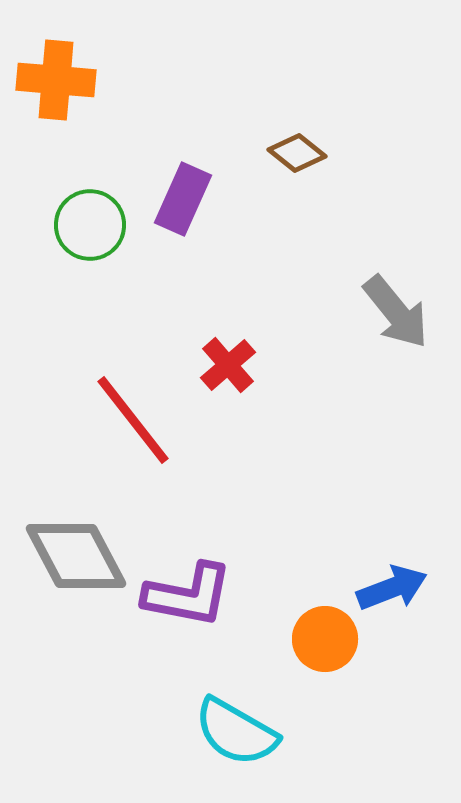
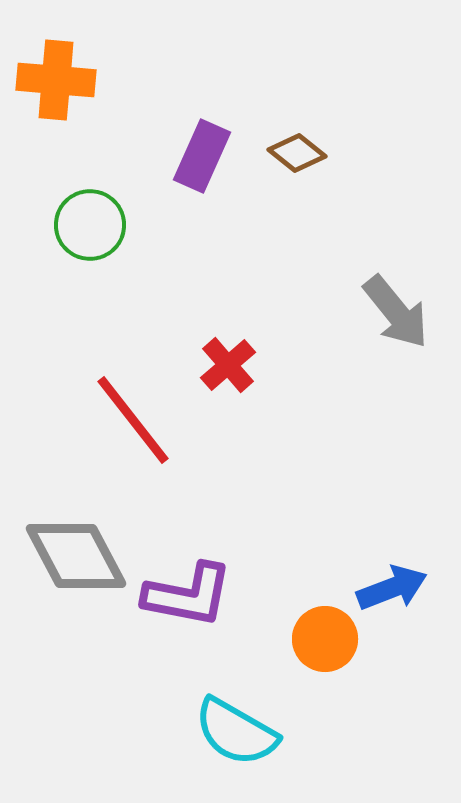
purple rectangle: moved 19 px right, 43 px up
